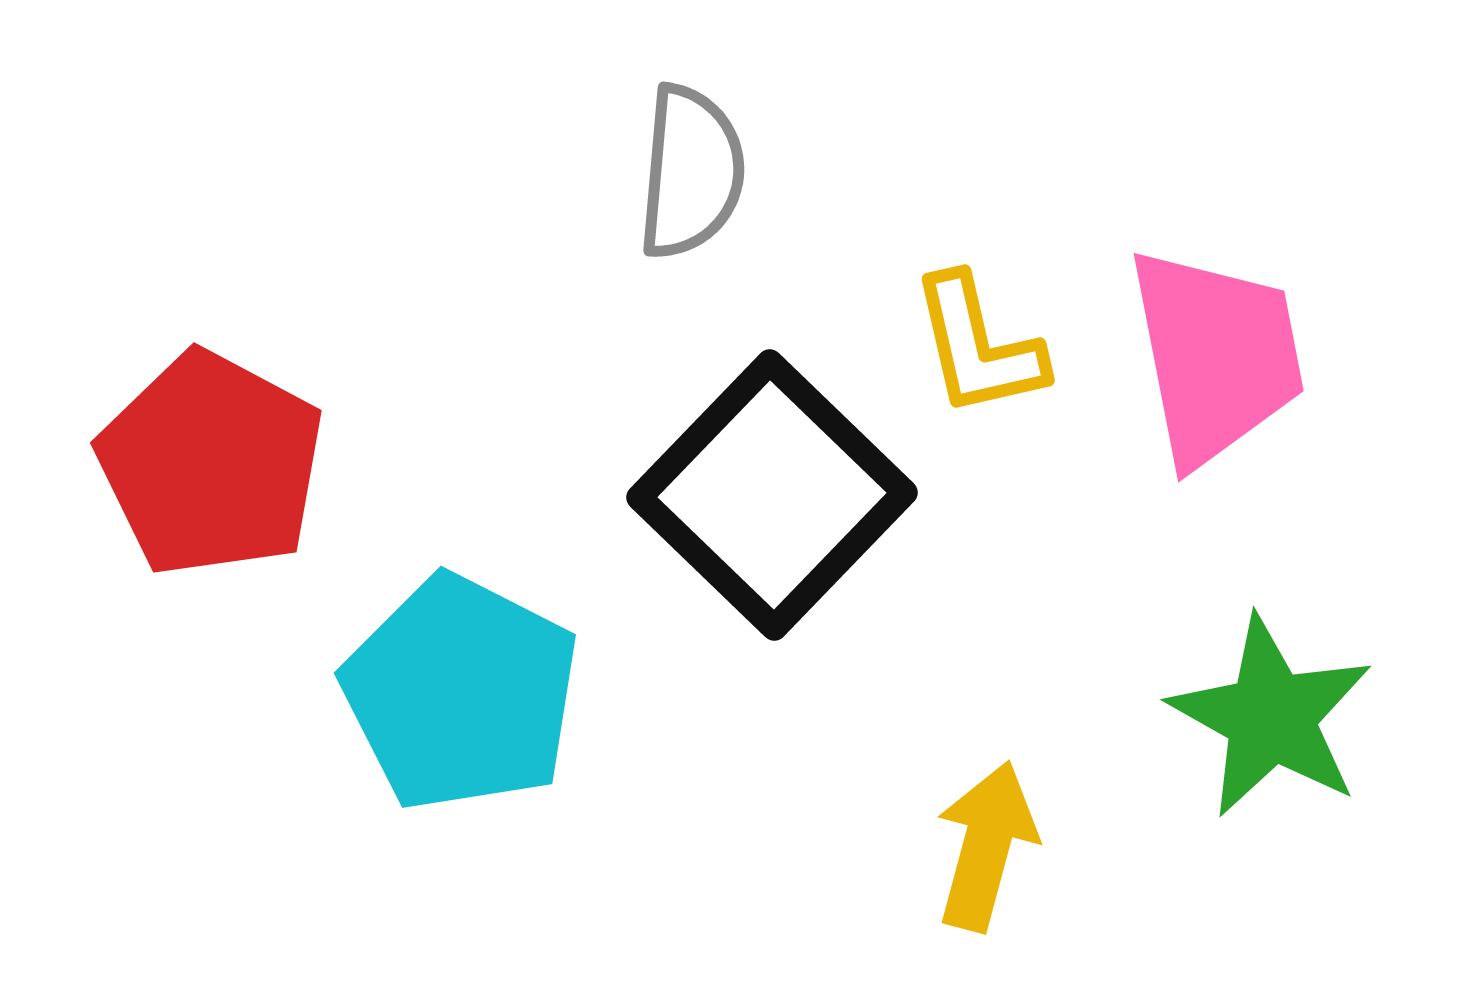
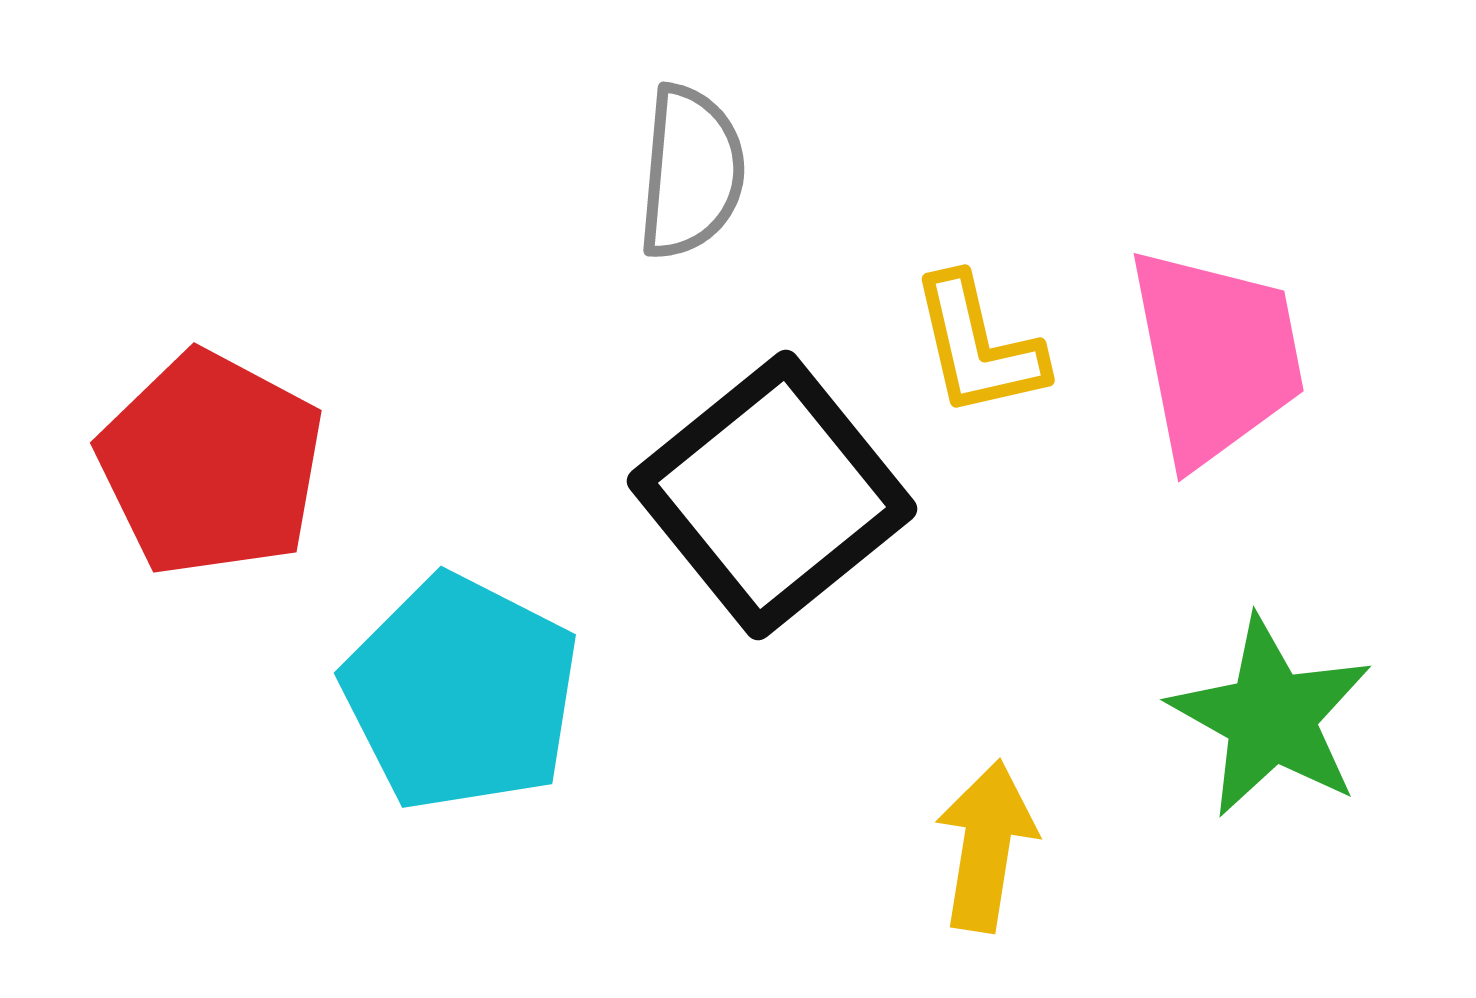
black square: rotated 7 degrees clockwise
yellow arrow: rotated 6 degrees counterclockwise
